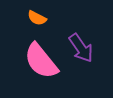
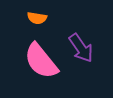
orange semicircle: rotated 18 degrees counterclockwise
